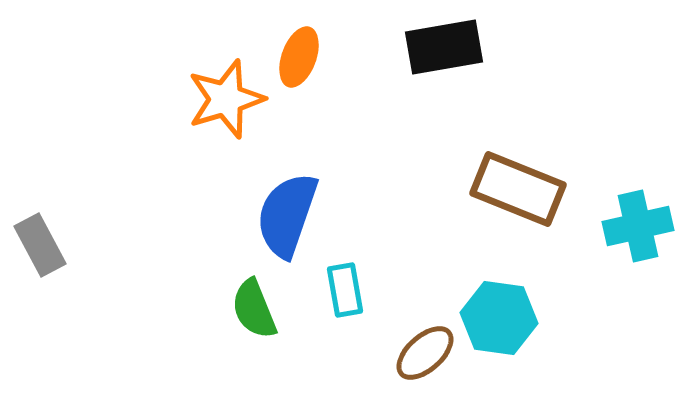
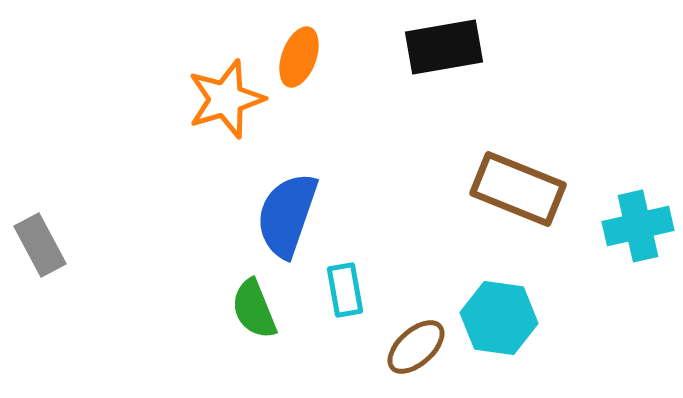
brown ellipse: moved 9 px left, 6 px up
